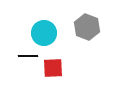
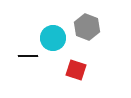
cyan circle: moved 9 px right, 5 px down
red square: moved 23 px right, 2 px down; rotated 20 degrees clockwise
